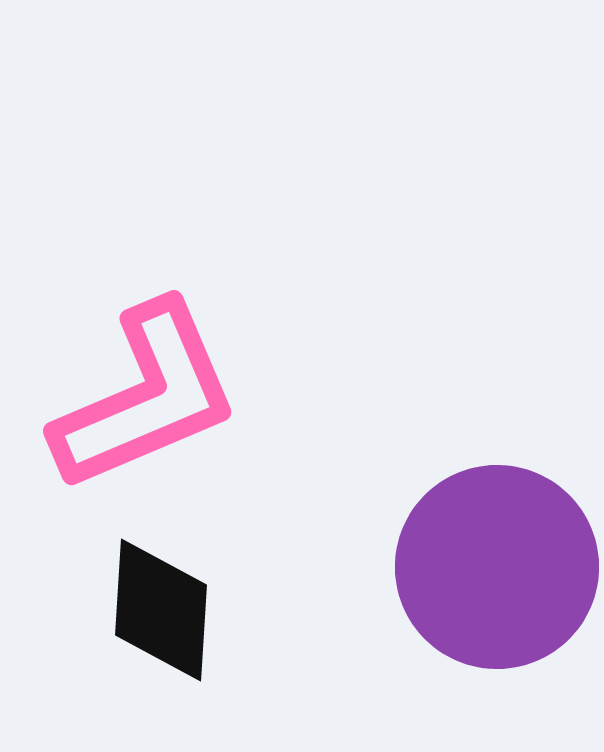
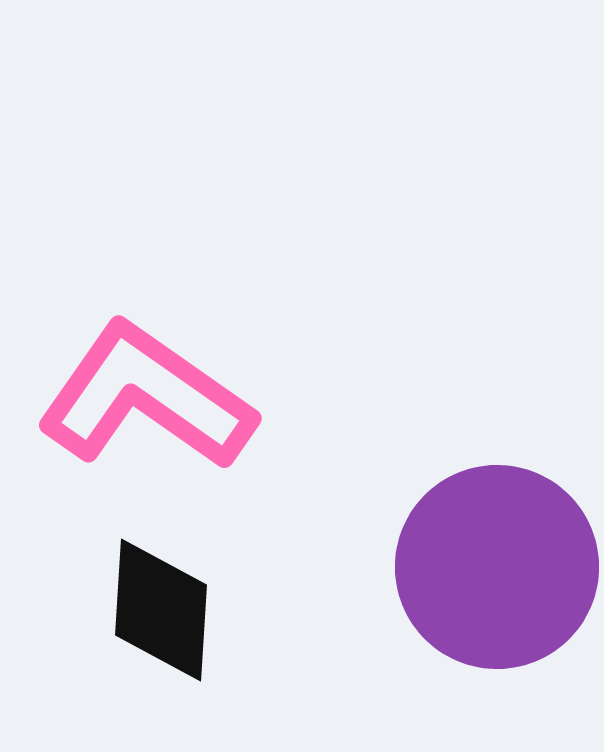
pink L-shape: rotated 122 degrees counterclockwise
